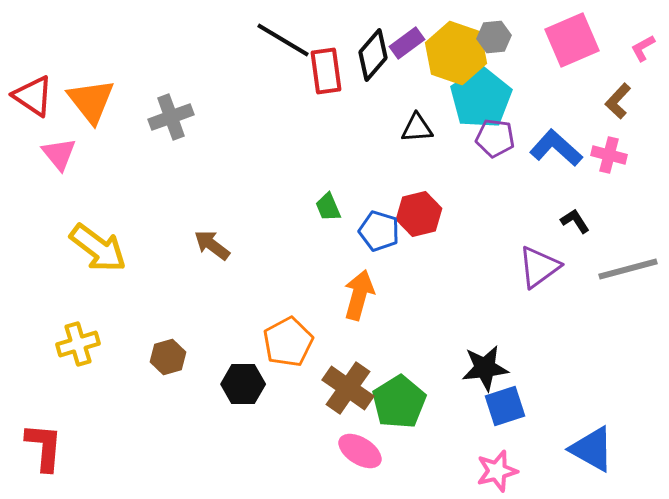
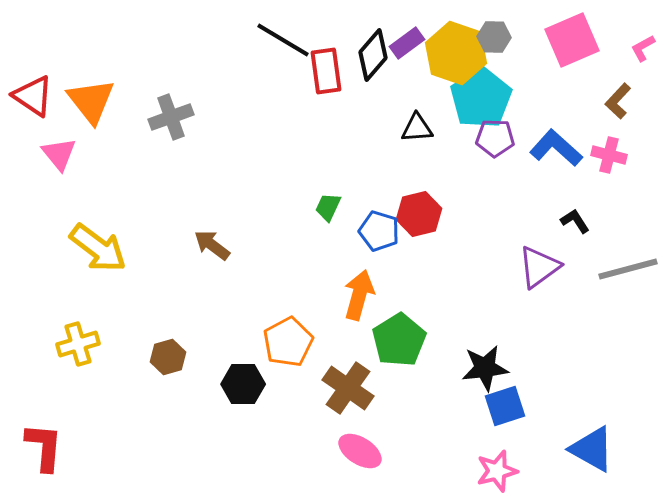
gray hexagon: rotated 8 degrees clockwise
purple pentagon: rotated 6 degrees counterclockwise
green trapezoid: rotated 48 degrees clockwise
green pentagon: moved 62 px up
